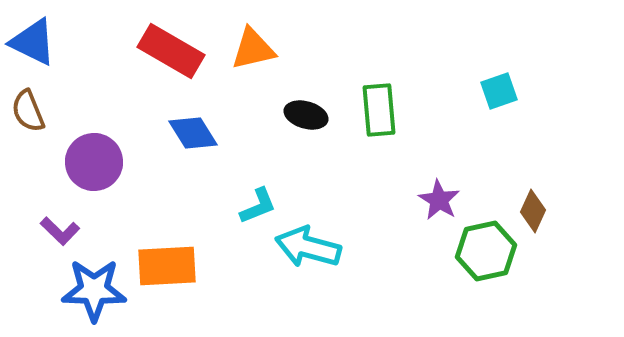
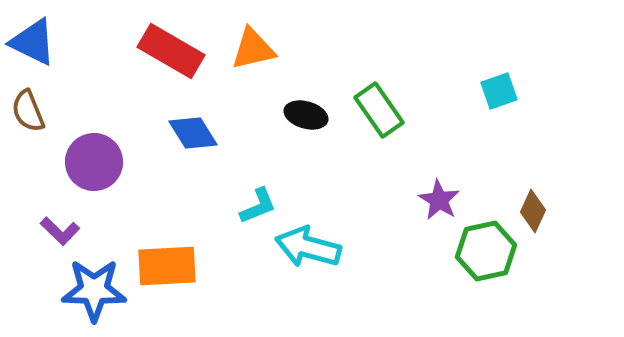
green rectangle: rotated 30 degrees counterclockwise
